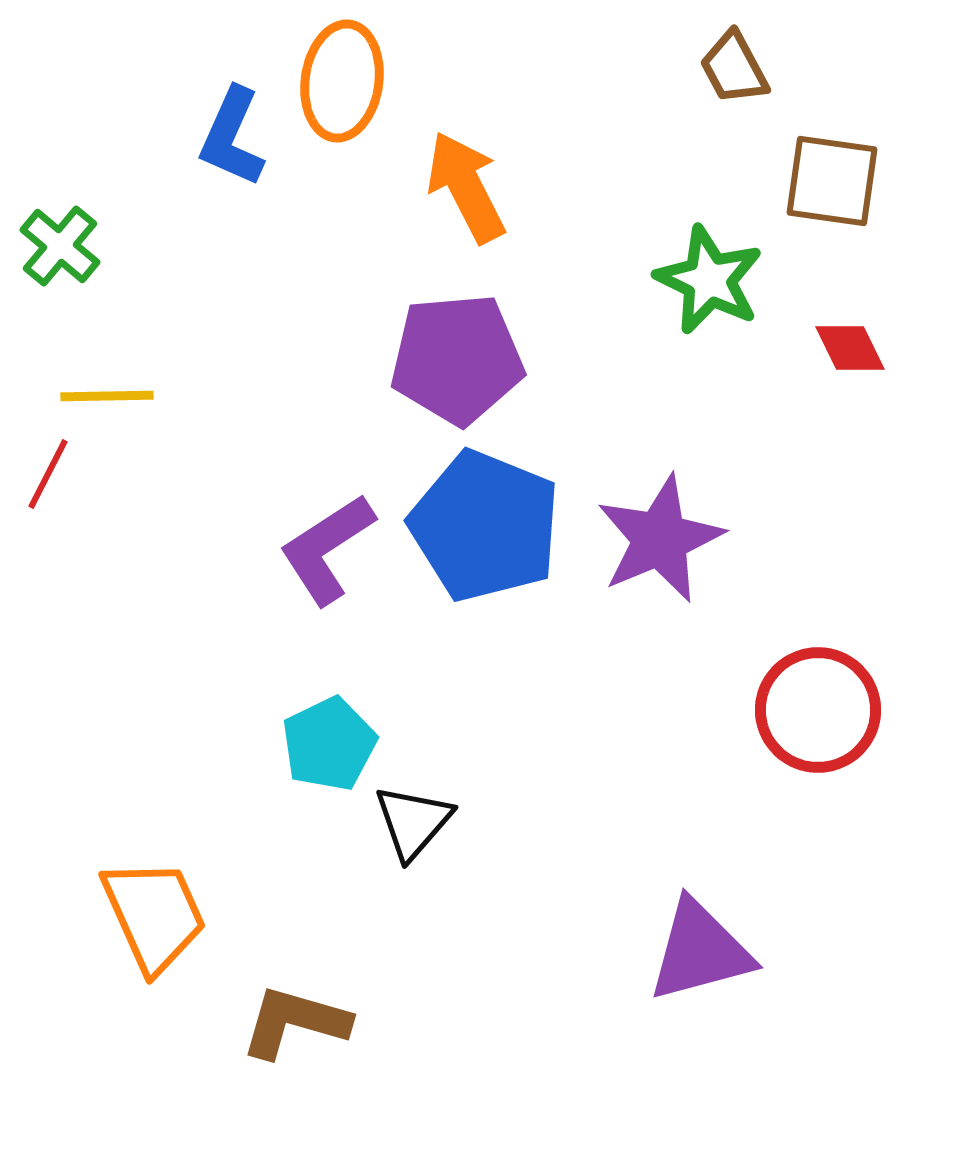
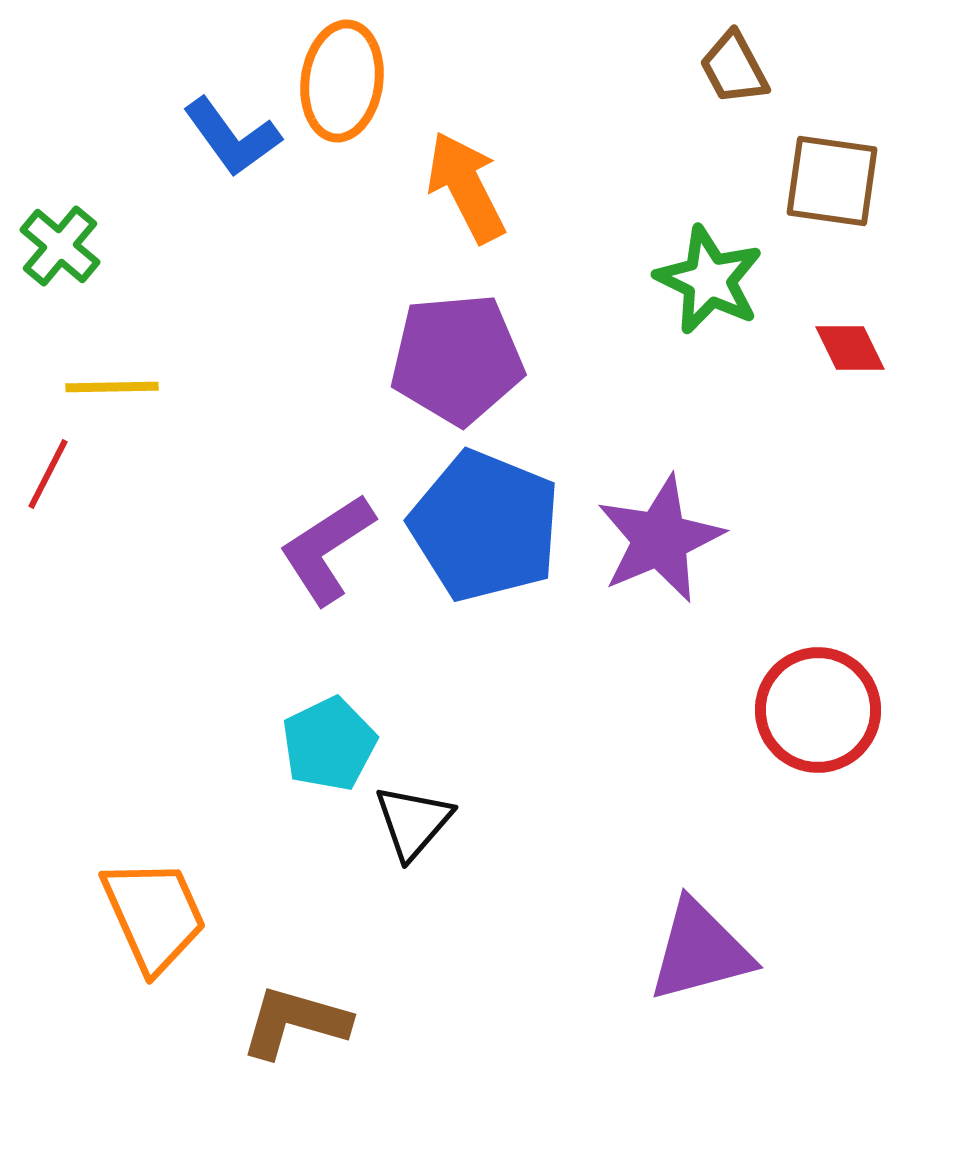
blue L-shape: rotated 60 degrees counterclockwise
yellow line: moved 5 px right, 9 px up
